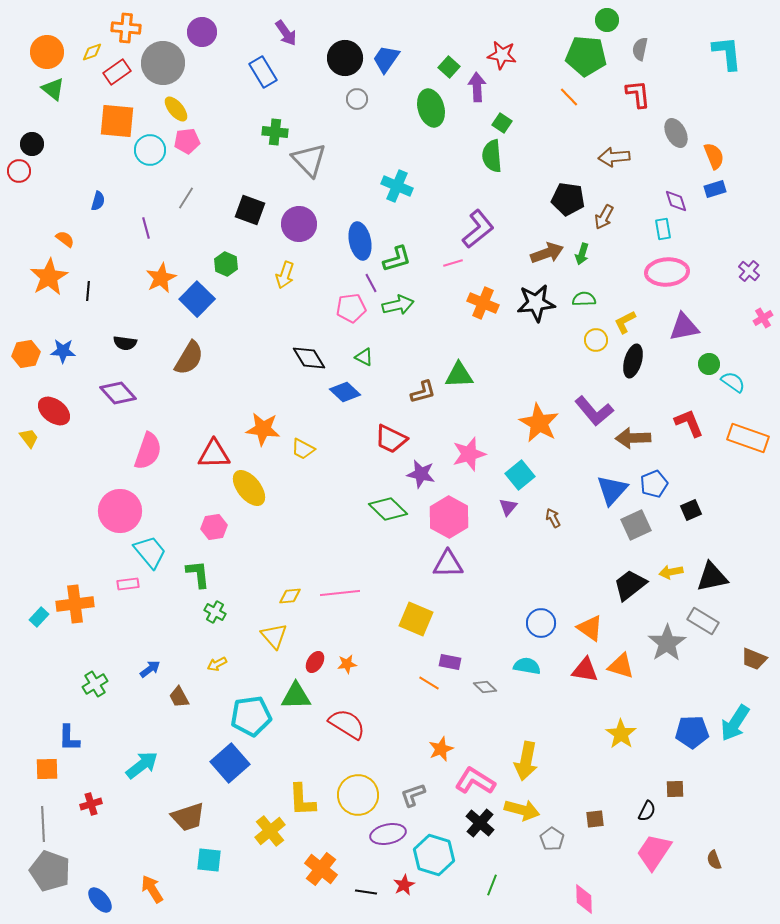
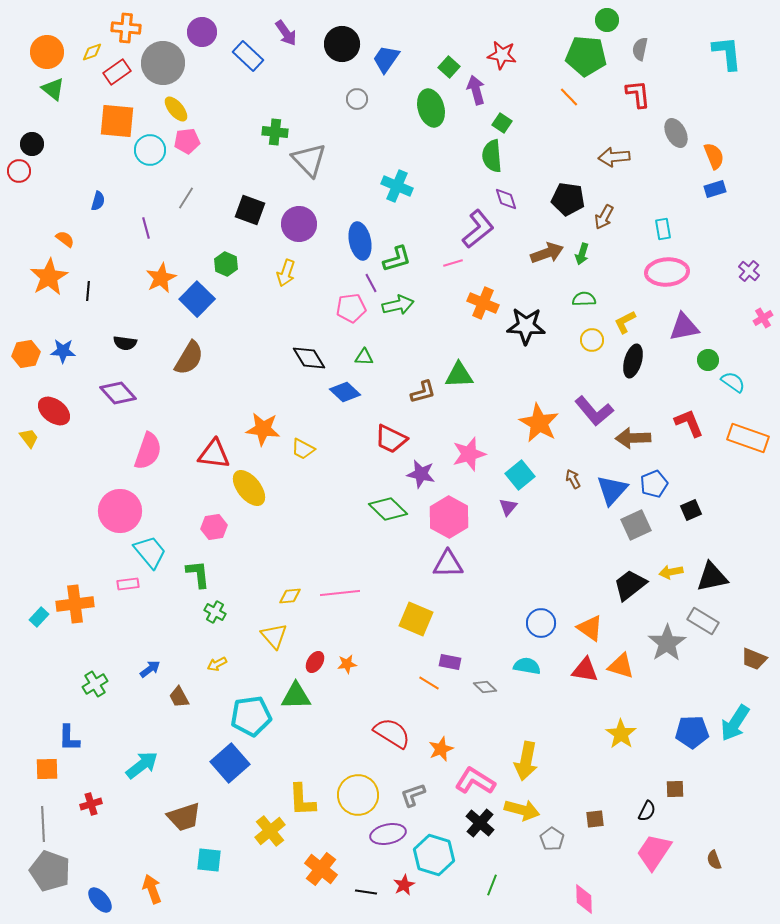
black circle at (345, 58): moved 3 px left, 14 px up
blue rectangle at (263, 72): moved 15 px left, 16 px up; rotated 16 degrees counterclockwise
purple arrow at (477, 87): moved 1 px left, 3 px down; rotated 12 degrees counterclockwise
purple diamond at (676, 201): moved 170 px left, 2 px up
yellow arrow at (285, 275): moved 1 px right, 2 px up
black star at (536, 303): moved 10 px left, 23 px down; rotated 9 degrees clockwise
yellow circle at (596, 340): moved 4 px left
green triangle at (364, 357): rotated 24 degrees counterclockwise
green circle at (709, 364): moved 1 px left, 4 px up
red triangle at (214, 454): rotated 8 degrees clockwise
brown arrow at (553, 518): moved 20 px right, 39 px up
red semicircle at (347, 724): moved 45 px right, 9 px down
brown trapezoid at (188, 817): moved 4 px left
orange arrow at (152, 889): rotated 12 degrees clockwise
